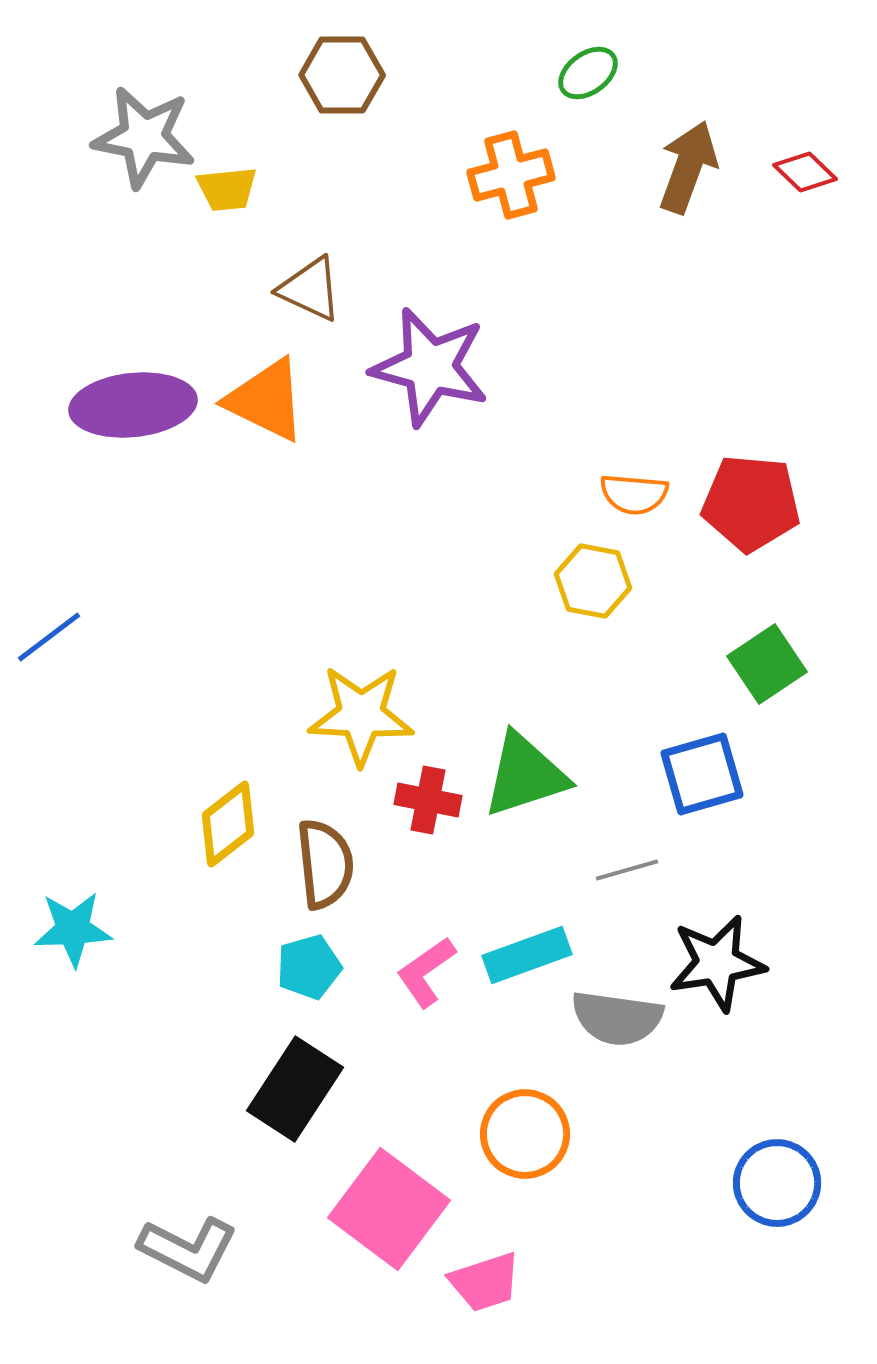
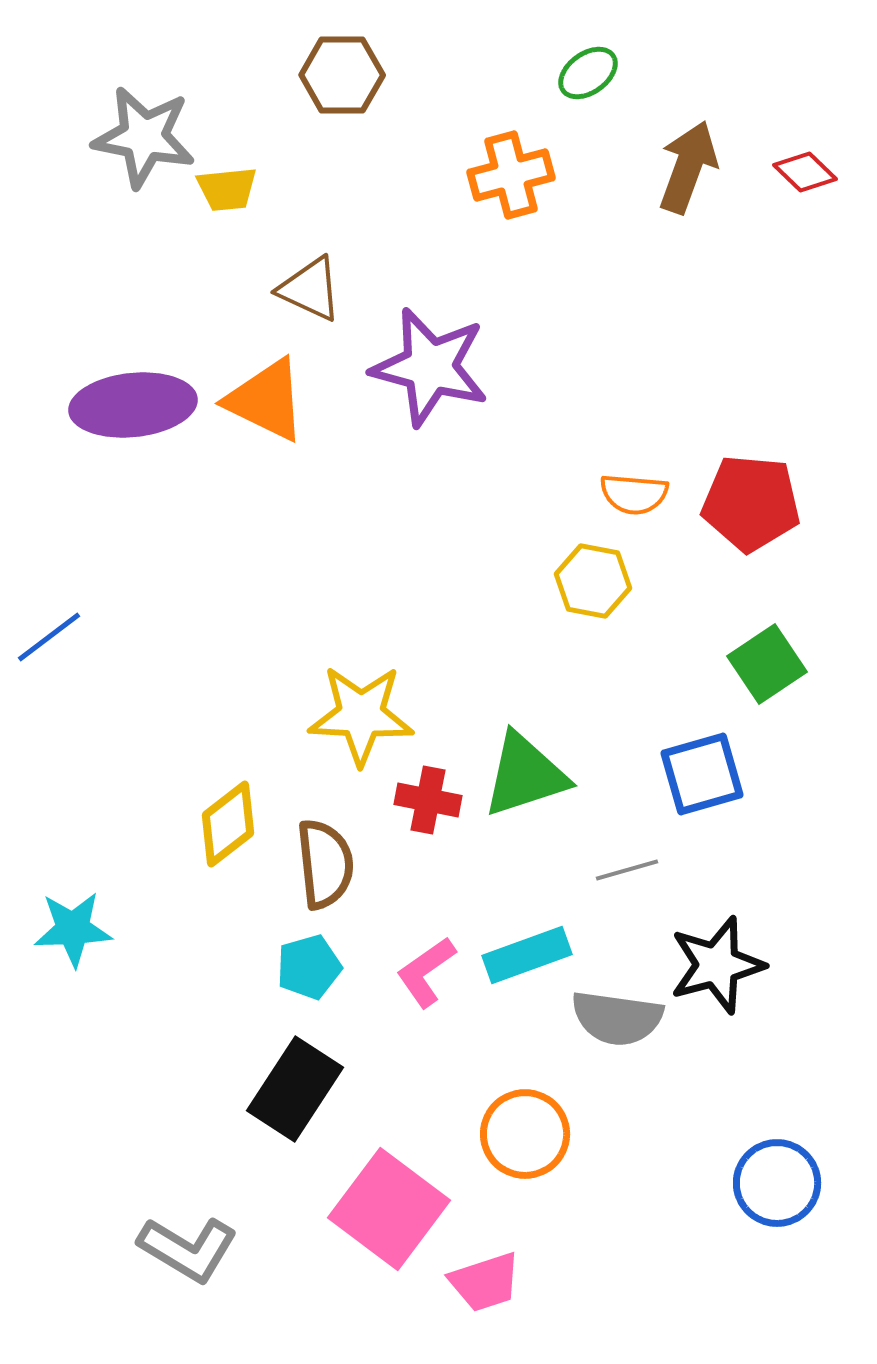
black star: moved 2 px down; rotated 6 degrees counterclockwise
gray L-shape: rotated 4 degrees clockwise
